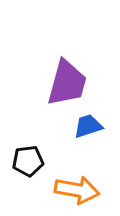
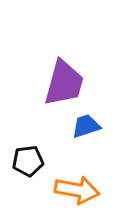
purple trapezoid: moved 3 px left
blue trapezoid: moved 2 px left
